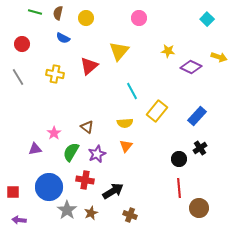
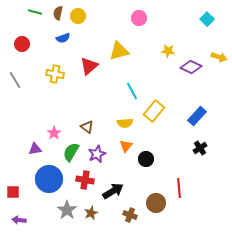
yellow circle: moved 8 px left, 2 px up
blue semicircle: rotated 48 degrees counterclockwise
yellow triangle: rotated 35 degrees clockwise
gray line: moved 3 px left, 3 px down
yellow rectangle: moved 3 px left
black circle: moved 33 px left
blue circle: moved 8 px up
brown circle: moved 43 px left, 5 px up
